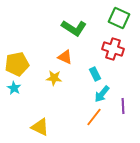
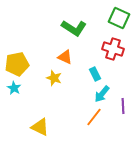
yellow star: rotated 14 degrees clockwise
